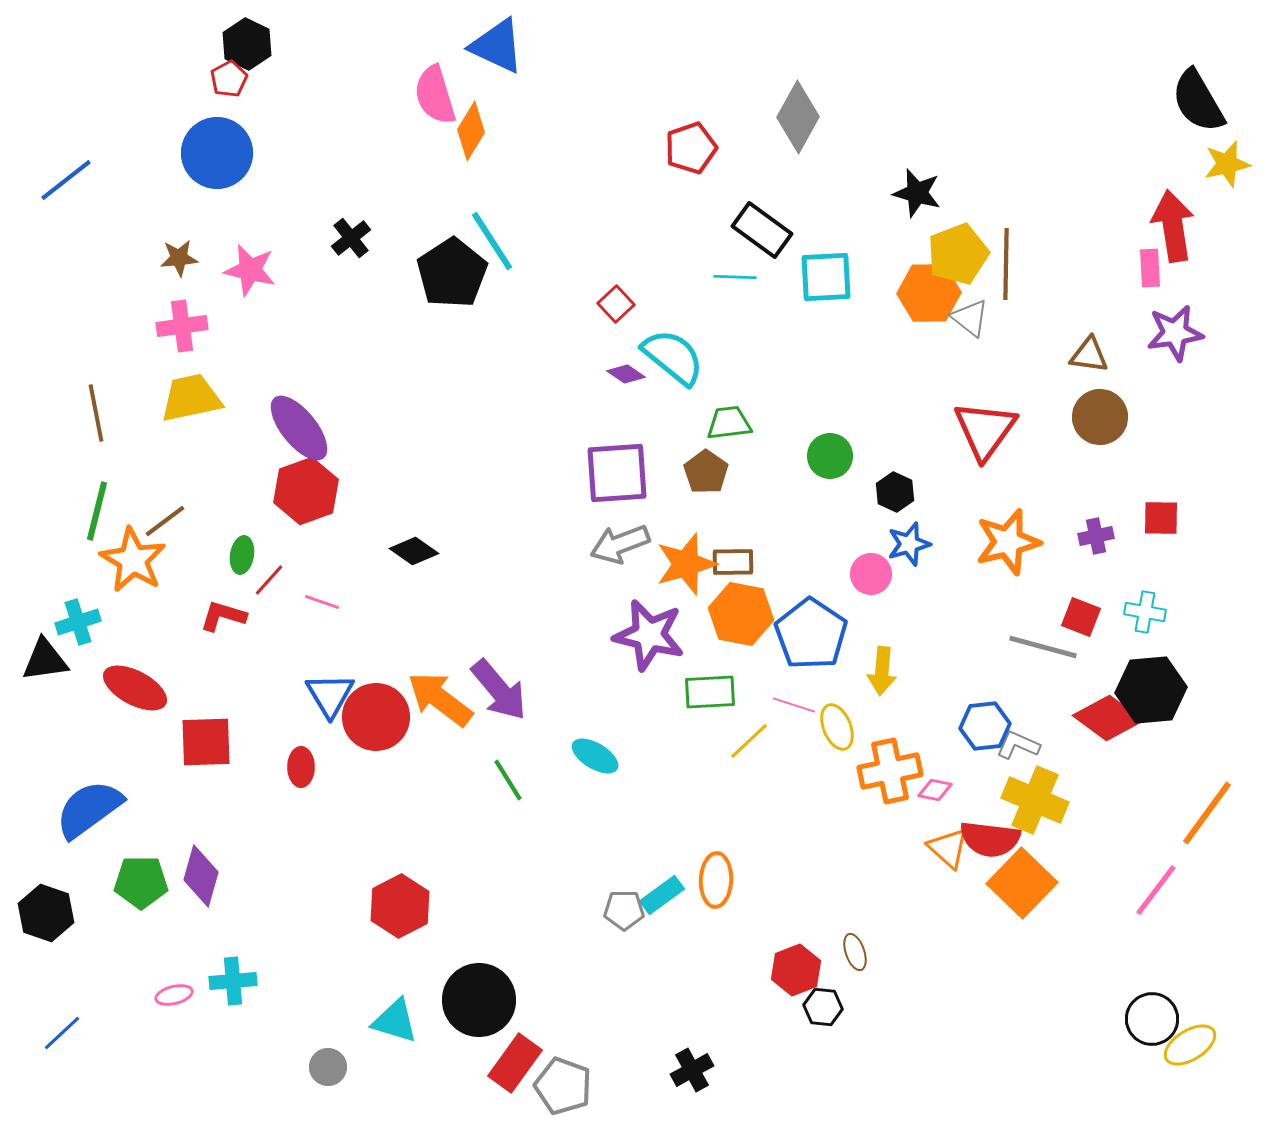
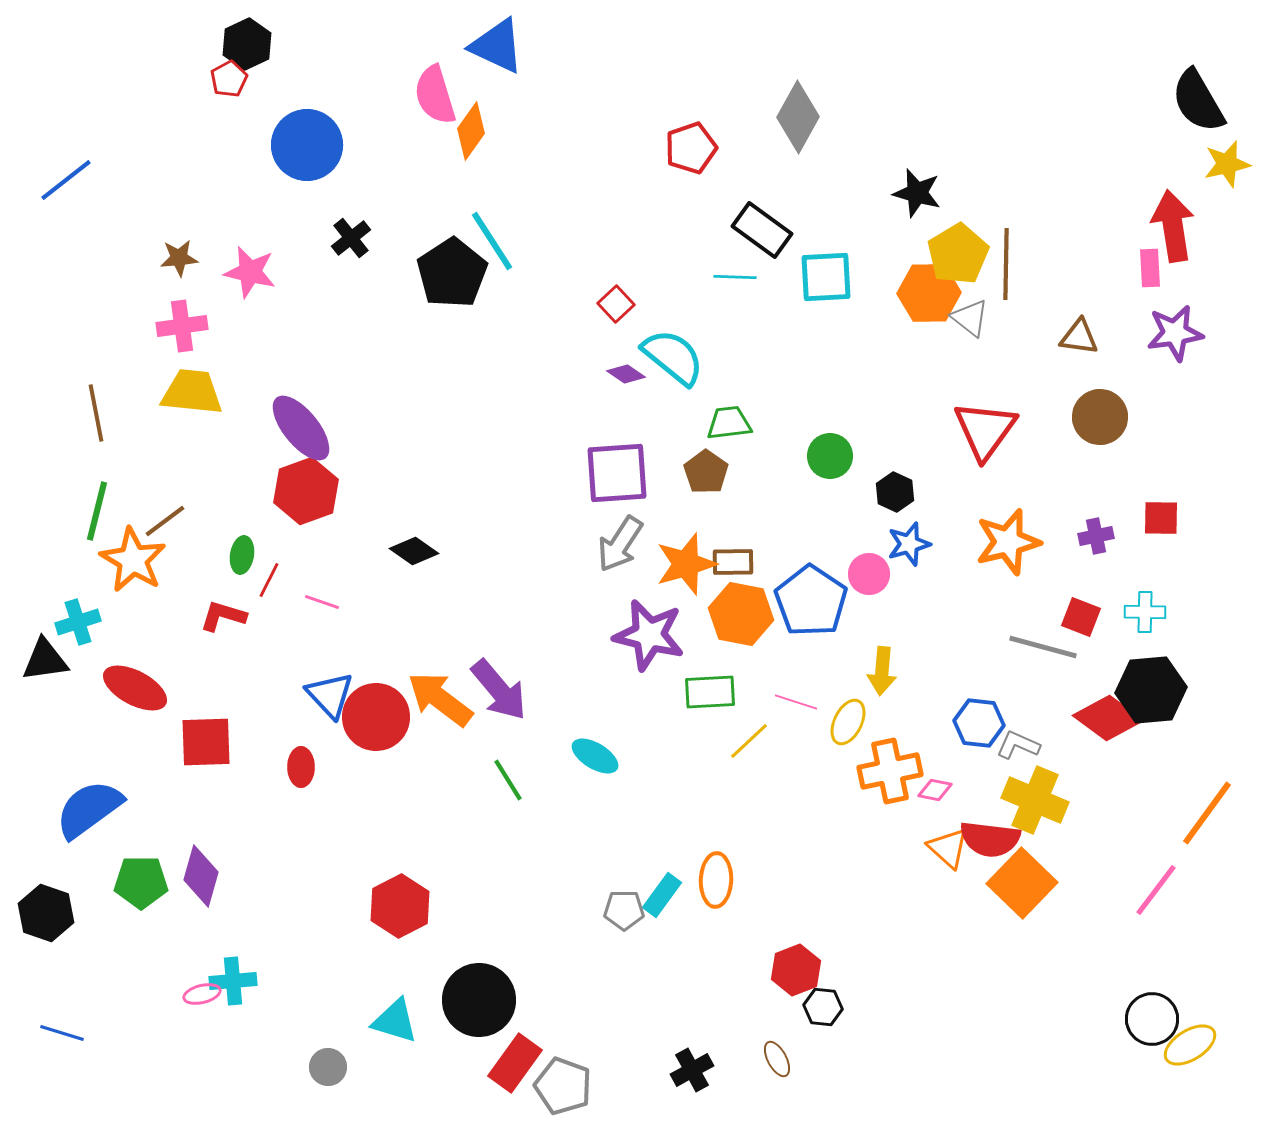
black hexagon at (247, 44): rotated 9 degrees clockwise
orange diamond at (471, 131): rotated 4 degrees clockwise
blue circle at (217, 153): moved 90 px right, 8 px up
yellow pentagon at (958, 254): rotated 10 degrees counterclockwise
pink star at (250, 270): moved 2 px down
brown triangle at (1089, 355): moved 10 px left, 18 px up
yellow trapezoid at (191, 398): moved 1 px right, 6 px up; rotated 18 degrees clockwise
purple ellipse at (299, 428): moved 2 px right
gray arrow at (620, 544): rotated 36 degrees counterclockwise
pink circle at (871, 574): moved 2 px left
red line at (269, 580): rotated 15 degrees counterclockwise
cyan cross at (1145, 612): rotated 9 degrees counterclockwise
blue pentagon at (811, 634): moved 33 px up
blue triangle at (330, 695): rotated 12 degrees counterclockwise
pink line at (794, 705): moved 2 px right, 3 px up
blue hexagon at (985, 726): moved 6 px left, 3 px up; rotated 12 degrees clockwise
yellow ellipse at (837, 727): moved 11 px right, 5 px up; rotated 48 degrees clockwise
cyan rectangle at (662, 895): rotated 18 degrees counterclockwise
brown ellipse at (855, 952): moved 78 px left, 107 px down; rotated 9 degrees counterclockwise
pink ellipse at (174, 995): moved 28 px right, 1 px up
blue line at (62, 1033): rotated 60 degrees clockwise
